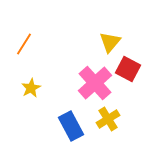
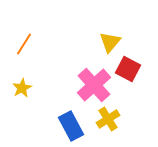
pink cross: moved 1 px left, 2 px down
yellow star: moved 9 px left
